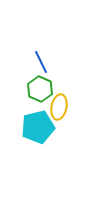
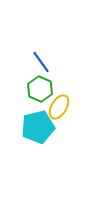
blue line: rotated 10 degrees counterclockwise
yellow ellipse: rotated 20 degrees clockwise
